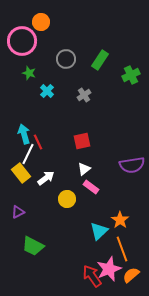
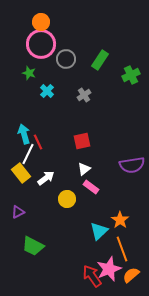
pink circle: moved 19 px right, 3 px down
